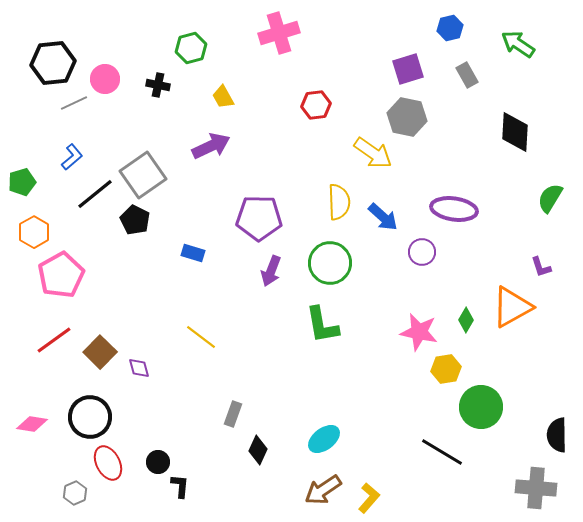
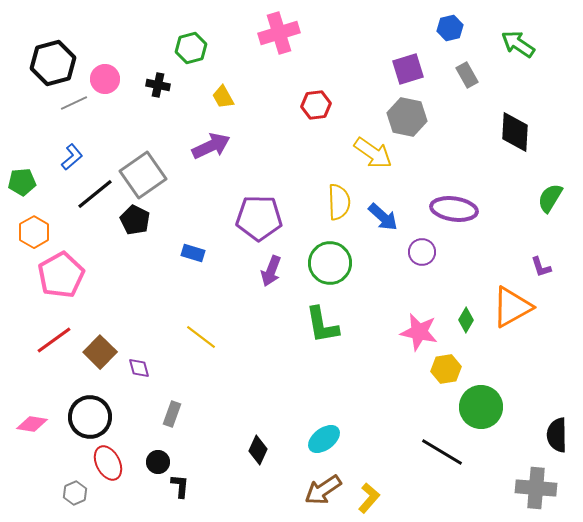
black hexagon at (53, 63): rotated 9 degrees counterclockwise
green pentagon at (22, 182): rotated 12 degrees clockwise
gray rectangle at (233, 414): moved 61 px left
